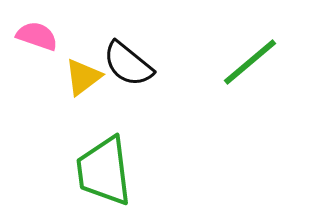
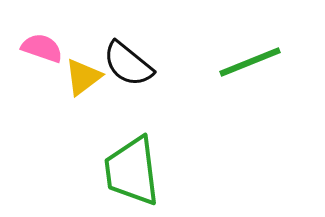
pink semicircle: moved 5 px right, 12 px down
green line: rotated 18 degrees clockwise
green trapezoid: moved 28 px right
